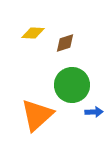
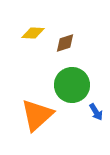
blue arrow: moved 2 px right; rotated 60 degrees clockwise
